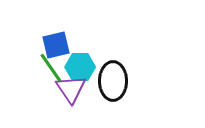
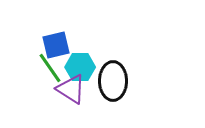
green line: moved 1 px left
purple triangle: rotated 24 degrees counterclockwise
